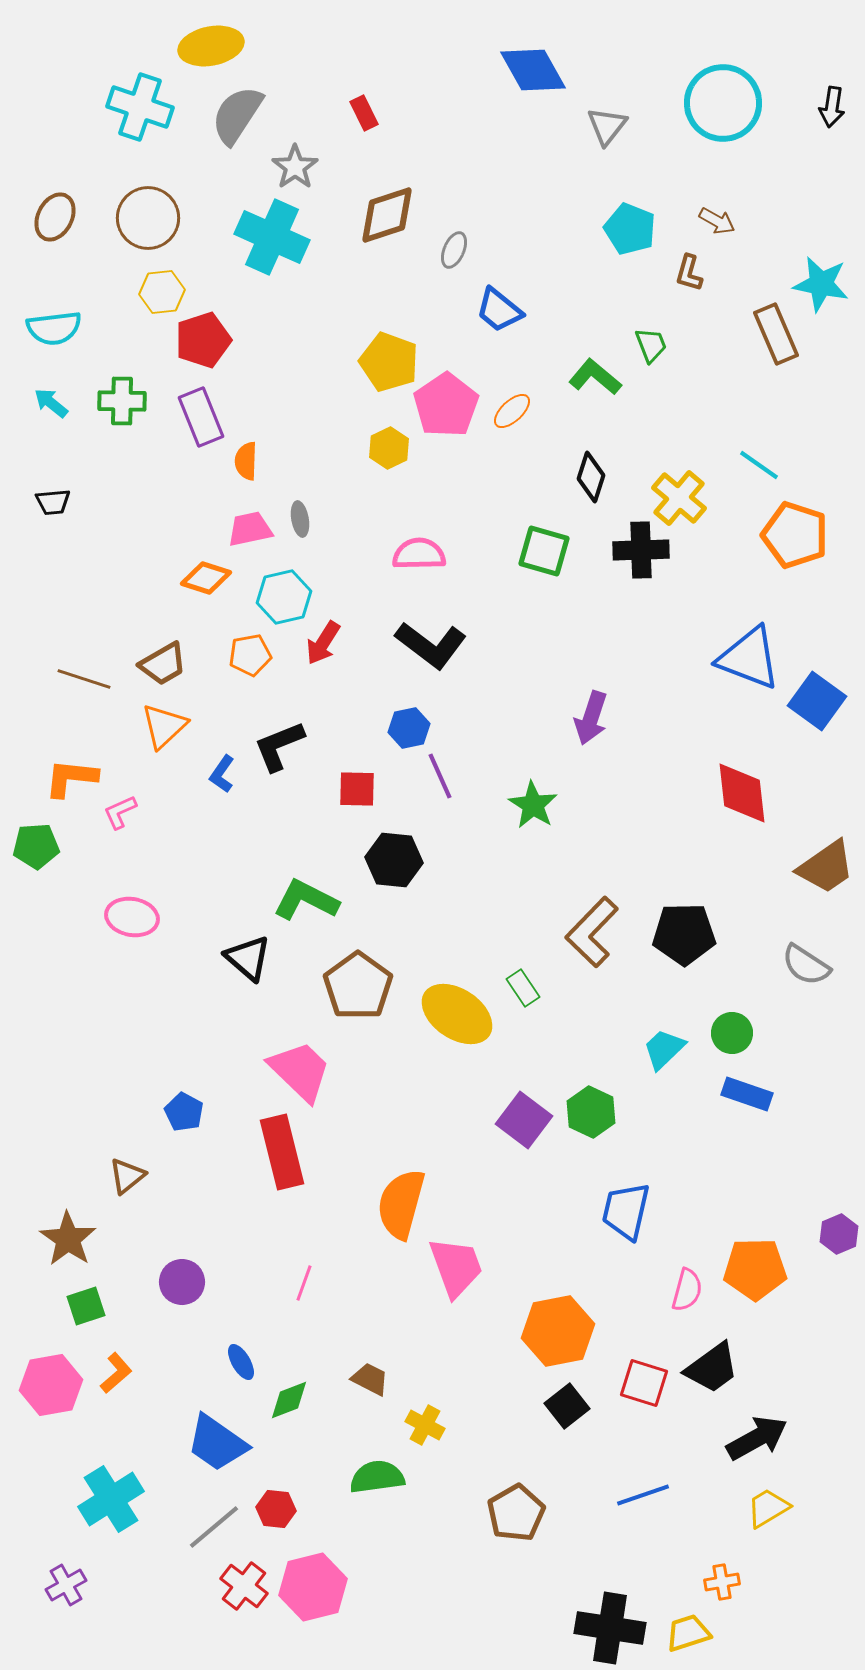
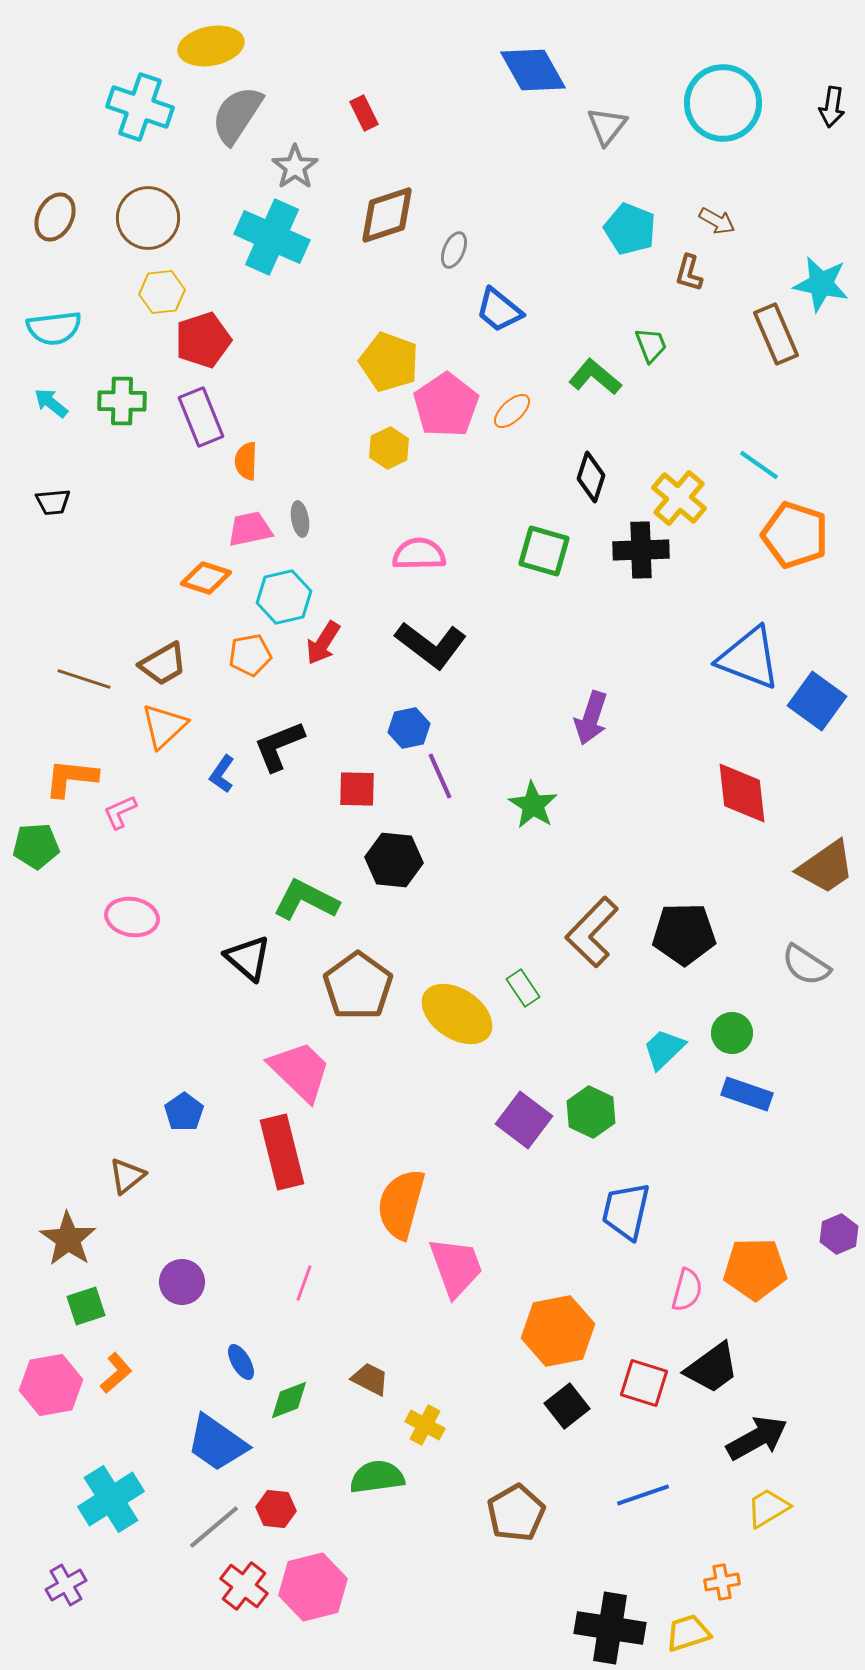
blue pentagon at (184, 1112): rotated 9 degrees clockwise
